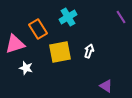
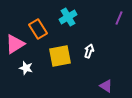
purple line: moved 2 px left, 1 px down; rotated 56 degrees clockwise
pink triangle: rotated 15 degrees counterclockwise
yellow square: moved 4 px down
